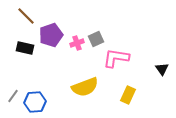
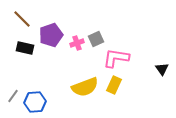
brown line: moved 4 px left, 3 px down
yellow rectangle: moved 14 px left, 10 px up
